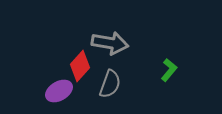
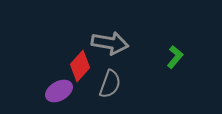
green L-shape: moved 6 px right, 13 px up
